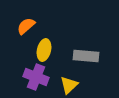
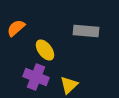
orange semicircle: moved 10 px left, 2 px down
yellow ellipse: moved 1 px right; rotated 50 degrees counterclockwise
gray rectangle: moved 25 px up
